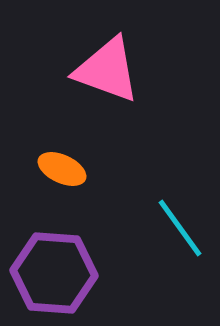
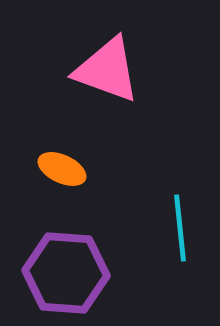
cyan line: rotated 30 degrees clockwise
purple hexagon: moved 12 px right
